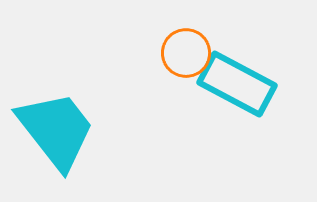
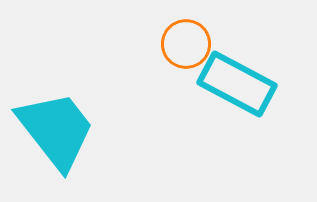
orange circle: moved 9 px up
